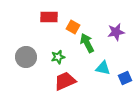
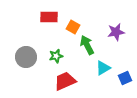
green arrow: moved 2 px down
green star: moved 2 px left, 1 px up
cyan triangle: rotated 42 degrees counterclockwise
